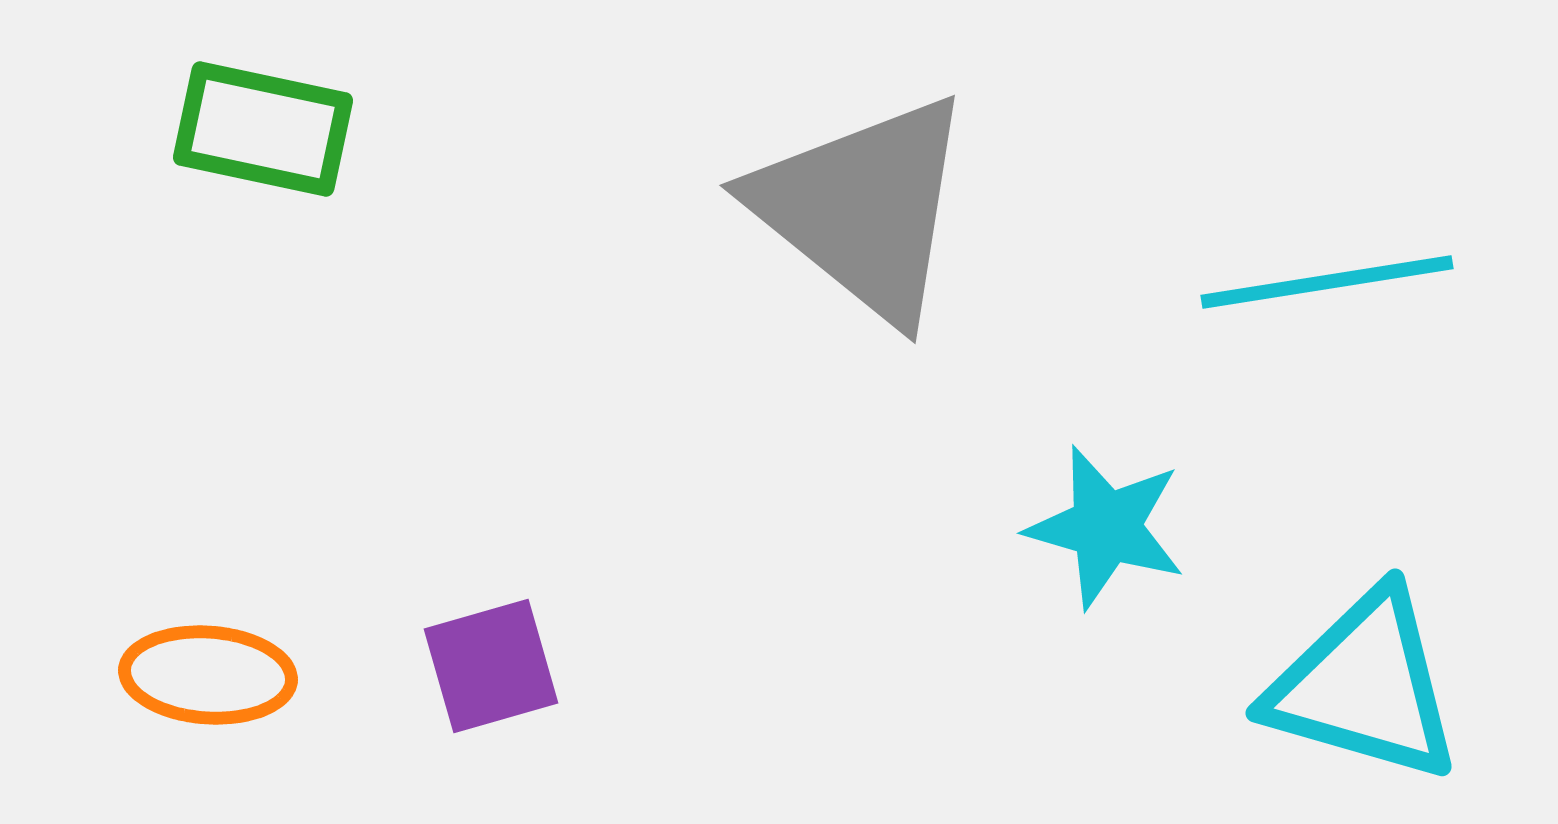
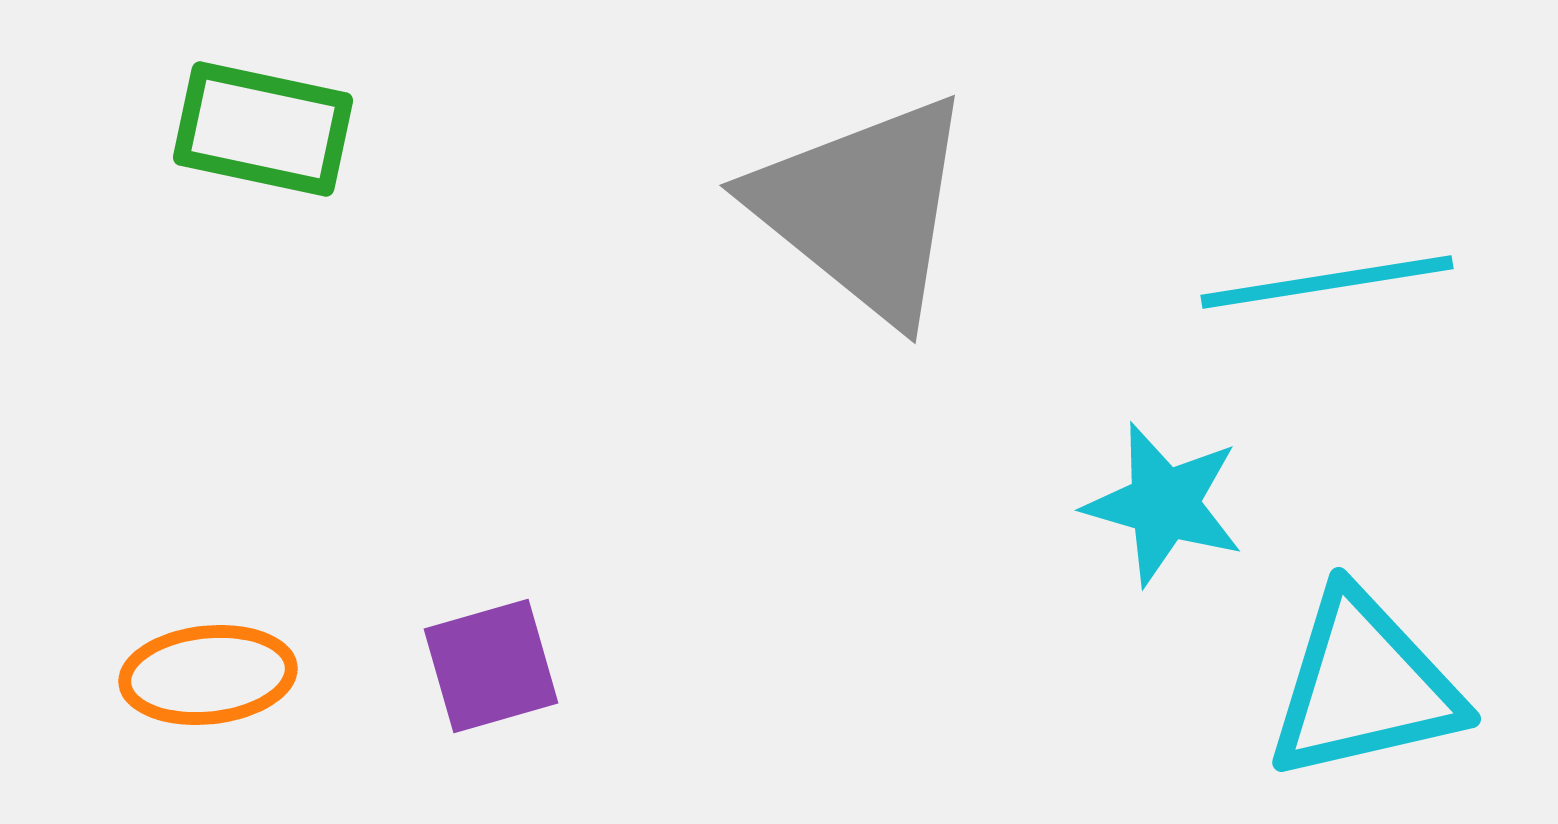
cyan star: moved 58 px right, 23 px up
orange ellipse: rotated 10 degrees counterclockwise
cyan triangle: rotated 29 degrees counterclockwise
